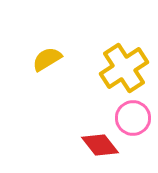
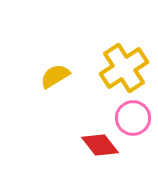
yellow semicircle: moved 8 px right, 17 px down
